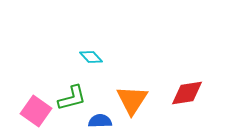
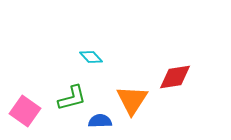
red diamond: moved 12 px left, 16 px up
pink square: moved 11 px left
